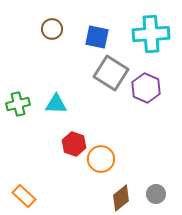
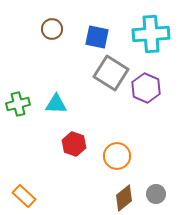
orange circle: moved 16 px right, 3 px up
brown diamond: moved 3 px right
